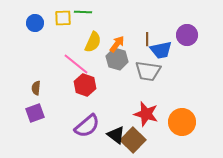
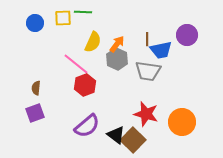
gray hexagon: rotated 10 degrees clockwise
red hexagon: rotated 20 degrees clockwise
